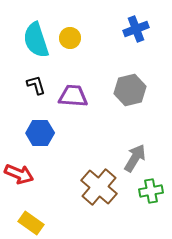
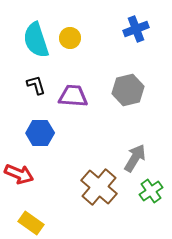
gray hexagon: moved 2 px left
green cross: rotated 25 degrees counterclockwise
